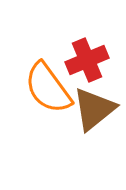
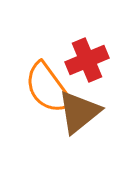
brown triangle: moved 15 px left, 3 px down
